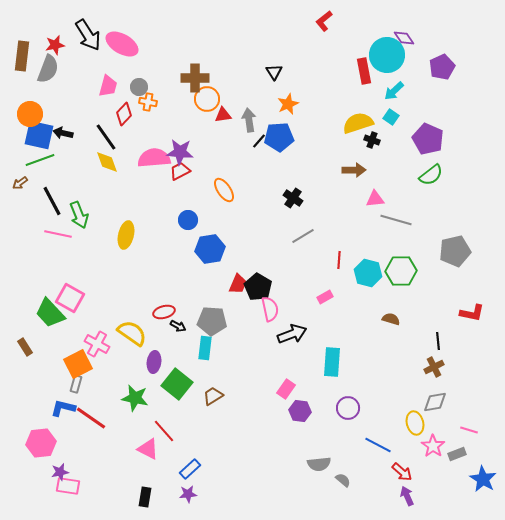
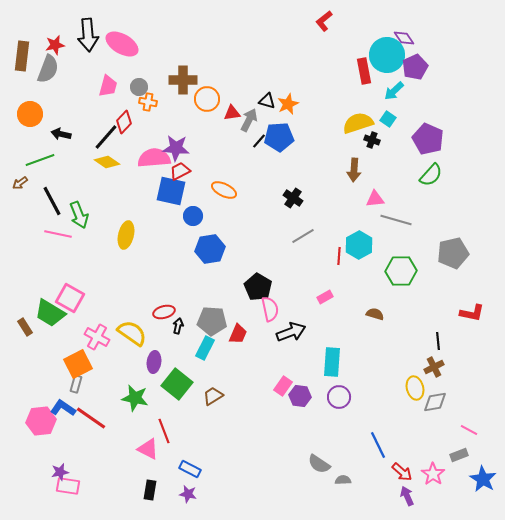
black arrow at (88, 35): rotated 28 degrees clockwise
purple pentagon at (442, 67): moved 27 px left
black triangle at (274, 72): moved 7 px left, 29 px down; rotated 42 degrees counterclockwise
brown cross at (195, 78): moved 12 px left, 2 px down
red diamond at (124, 114): moved 8 px down
red triangle at (223, 115): moved 9 px right, 2 px up
cyan square at (391, 117): moved 3 px left, 2 px down
gray arrow at (249, 120): rotated 35 degrees clockwise
black arrow at (63, 133): moved 2 px left, 1 px down
blue square at (39, 135): moved 132 px right, 56 px down
black line at (106, 137): rotated 76 degrees clockwise
purple star at (180, 152): moved 4 px left, 4 px up
yellow diamond at (107, 162): rotated 35 degrees counterclockwise
brown arrow at (354, 170): rotated 95 degrees clockwise
green semicircle at (431, 175): rotated 10 degrees counterclockwise
orange ellipse at (224, 190): rotated 30 degrees counterclockwise
blue circle at (188, 220): moved 5 px right, 4 px up
gray pentagon at (455, 251): moved 2 px left, 2 px down
red line at (339, 260): moved 4 px up
cyan hexagon at (368, 273): moved 9 px left, 28 px up; rotated 16 degrees clockwise
red trapezoid at (238, 284): moved 50 px down
green trapezoid at (50, 313): rotated 16 degrees counterclockwise
brown semicircle at (391, 319): moved 16 px left, 5 px up
black arrow at (178, 326): rotated 105 degrees counterclockwise
black arrow at (292, 334): moved 1 px left, 2 px up
pink cross at (97, 344): moved 7 px up
brown rectangle at (25, 347): moved 20 px up
cyan rectangle at (205, 348): rotated 20 degrees clockwise
pink rectangle at (286, 389): moved 3 px left, 3 px up
blue L-shape at (63, 408): rotated 20 degrees clockwise
purple circle at (348, 408): moved 9 px left, 11 px up
purple hexagon at (300, 411): moved 15 px up
yellow ellipse at (415, 423): moved 35 px up
pink line at (469, 430): rotated 12 degrees clockwise
red line at (164, 431): rotated 20 degrees clockwise
pink hexagon at (41, 443): moved 22 px up
blue line at (378, 445): rotated 36 degrees clockwise
pink star at (433, 446): moved 28 px down
gray rectangle at (457, 454): moved 2 px right, 1 px down
gray semicircle at (319, 464): rotated 40 degrees clockwise
blue rectangle at (190, 469): rotated 70 degrees clockwise
gray semicircle at (343, 480): rotated 42 degrees counterclockwise
purple star at (188, 494): rotated 18 degrees clockwise
black rectangle at (145, 497): moved 5 px right, 7 px up
